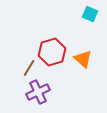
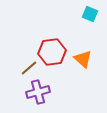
red hexagon: rotated 8 degrees clockwise
brown line: rotated 18 degrees clockwise
purple cross: rotated 10 degrees clockwise
